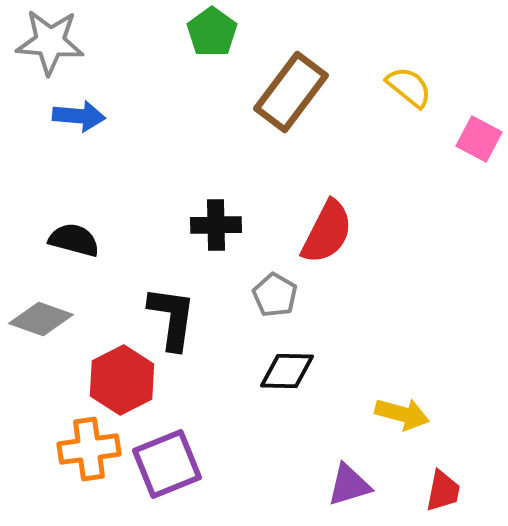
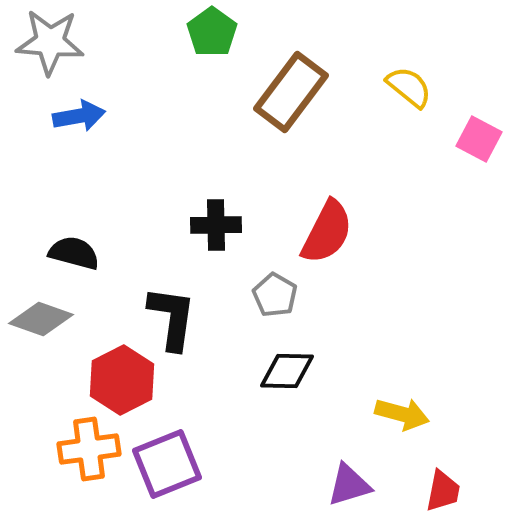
blue arrow: rotated 15 degrees counterclockwise
black semicircle: moved 13 px down
